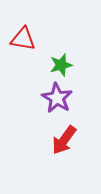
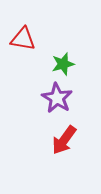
green star: moved 2 px right, 1 px up
